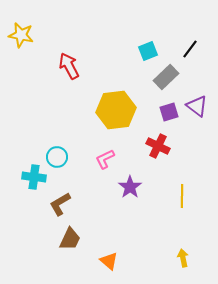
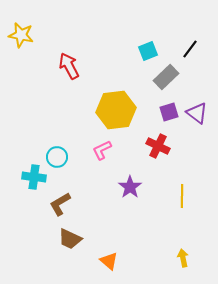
purple triangle: moved 7 px down
pink L-shape: moved 3 px left, 9 px up
brown trapezoid: rotated 90 degrees clockwise
